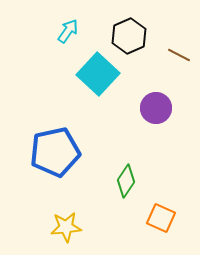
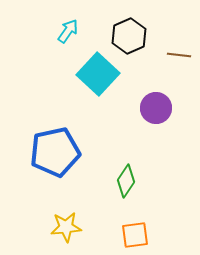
brown line: rotated 20 degrees counterclockwise
orange square: moved 26 px left, 17 px down; rotated 32 degrees counterclockwise
